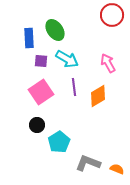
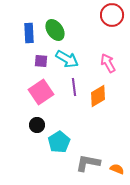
blue rectangle: moved 5 px up
gray L-shape: rotated 10 degrees counterclockwise
